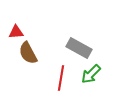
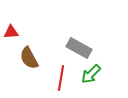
red triangle: moved 5 px left
brown semicircle: moved 1 px right, 5 px down
